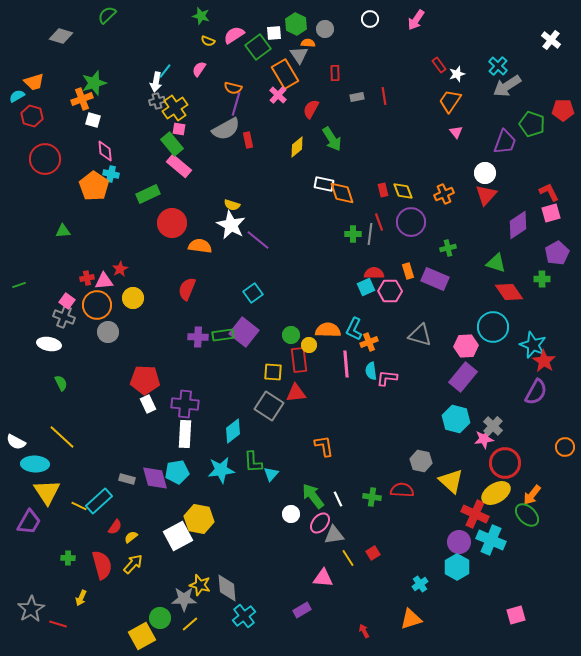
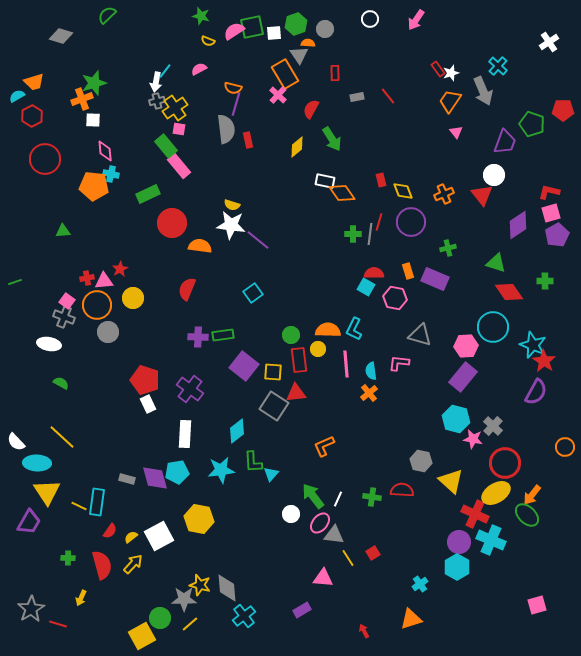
green hexagon at (296, 24): rotated 15 degrees clockwise
pink semicircle at (234, 35): moved 4 px up
white cross at (551, 40): moved 2 px left, 2 px down; rotated 18 degrees clockwise
green square at (258, 47): moved 6 px left, 20 px up; rotated 25 degrees clockwise
red rectangle at (439, 65): moved 1 px left, 4 px down
pink semicircle at (199, 69): rotated 28 degrees clockwise
white star at (457, 74): moved 6 px left, 1 px up
gray arrow at (507, 86): moved 24 px left, 5 px down; rotated 80 degrees counterclockwise
red line at (384, 96): moved 4 px right; rotated 30 degrees counterclockwise
red hexagon at (32, 116): rotated 15 degrees clockwise
white square at (93, 120): rotated 14 degrees counterclockwise
gray semicircle at (226, 129): rotated 68 degrees counterclockwise
green rectangle at (172, 144): moved 6 px left, 2 px down
pink rectangle at (179, 166): rotated 10 degrees clockwise
white circle at (485, 173): moved 9 px right, 2 px down
white rectangle at (324, 184): moved 1 px right, 3 px up
orange pentagon at (94, 186): rotated 28 degrees counterclockwise
red rectangle at (383, 190): moved 2 px left, 10 px up
red L-shape at (549, 192): rotated 50 degrees counterclockwise
orange diamond at (342, 193): rotated 16 degrees counterclockwise
red triangle at (486, 195): moved 4 px left; rotated 20 degrees counterclockwise
red line at (379, 222): rotated 36 degrees clockwise
white star at (231, 225): rotated 20 degrees counterclockwise
purple pentagon at (557, 253): moved 18 px up
green cross at (542, 279): moved 3 px right, 2 px down
green line at (19, 285): moved 4 px left, 3 px up
cyan square at (366, 287): rotated 36 degrees counterclockwise
pink hexagon at (390, 291): moved 5 px right, 7 px down; rotated 10 degrees clockwise
purple square at (244, 332): moved 34 px down
orange cross at (369, 342): moved 51 px down; rotated 18 degrees counterclockwise
yellow circle at (309, 345): moved 9 px right, 4 px down
pink L-shape at (387, 378): moved 12 px right, 15 px up
red pentagon at (145, 380): rotated 16 degrees clockwise
green semicircle at (61, 383): rotated 35 degrees counterclockwise
purple cross at (185, 404): moved 5 px right, 15 px up; rotated 32 degrees clockwise
gray square at (269, 406): moved 5 px right
cyan diamond at (233, 431): moved 4 px right
pink star at (484, 439): moved 11 px left; rotated 18 degrees clockwise
white semicircle at (16, 442): rotated 18 degrees clockwise
orange L-shape at (324, 446): rotated 105 degrees counterclockwise
cyan ellipse at (35, 464): moved 2 px right, 1 px up
white line at (338, 499): rotated 49 degrees clockwise
cyan rectangle at (99, 501): moved 2 px left, 1 px down; rotated 40 degrees counterclockwise
red semicircle at (115, 527): moved 5 px left, 4 px down
gray triangle at (334, 535): rotated 15 degrees clockwise
white square at (178, 536): moved 19 px left
pink square at (516, 615): moved 21 px right, 10 px up
